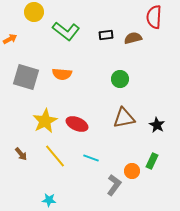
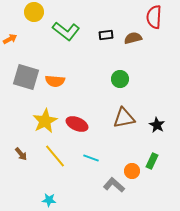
orange semicircle: moved 7 px left, 7 px down
gray L-shape: rotated 85 degrees counterclockwise
